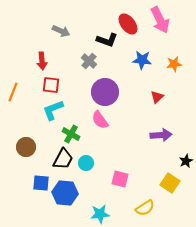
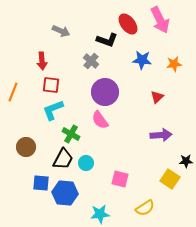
gray cross: moved 2 px right
black star: rotated 24 degrees clockwise
yellow square: moved 4 px up
